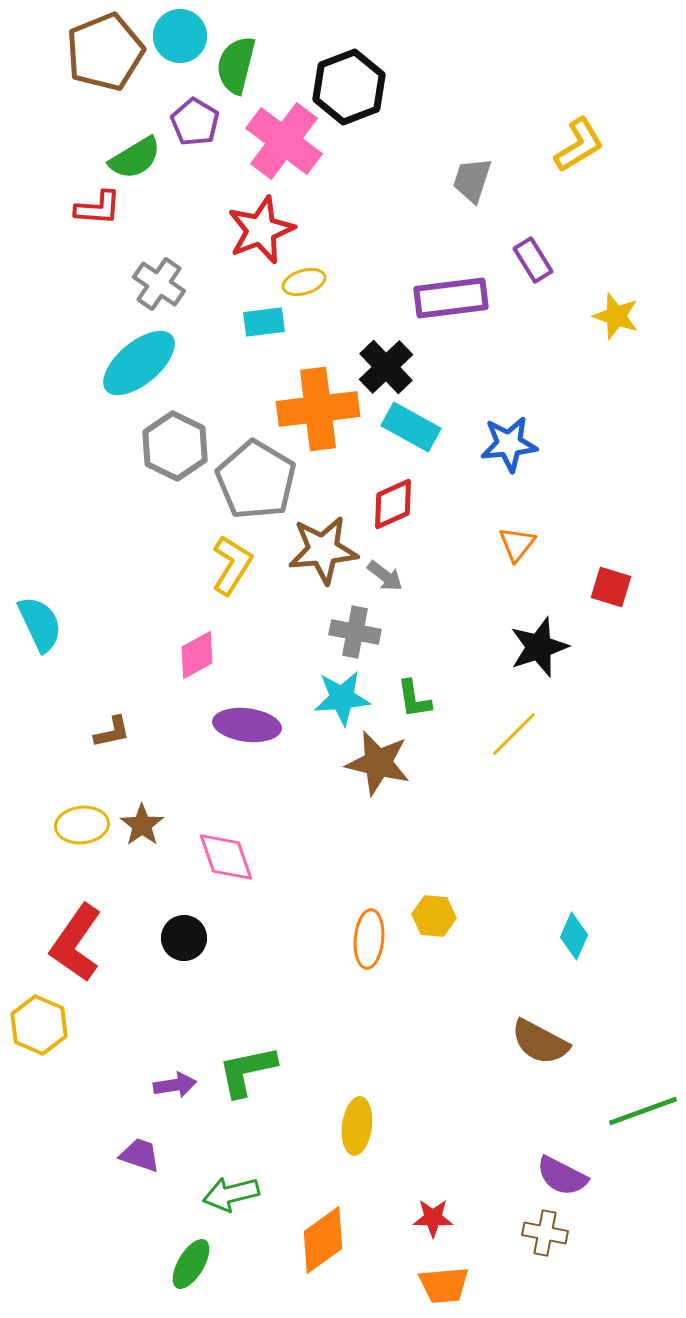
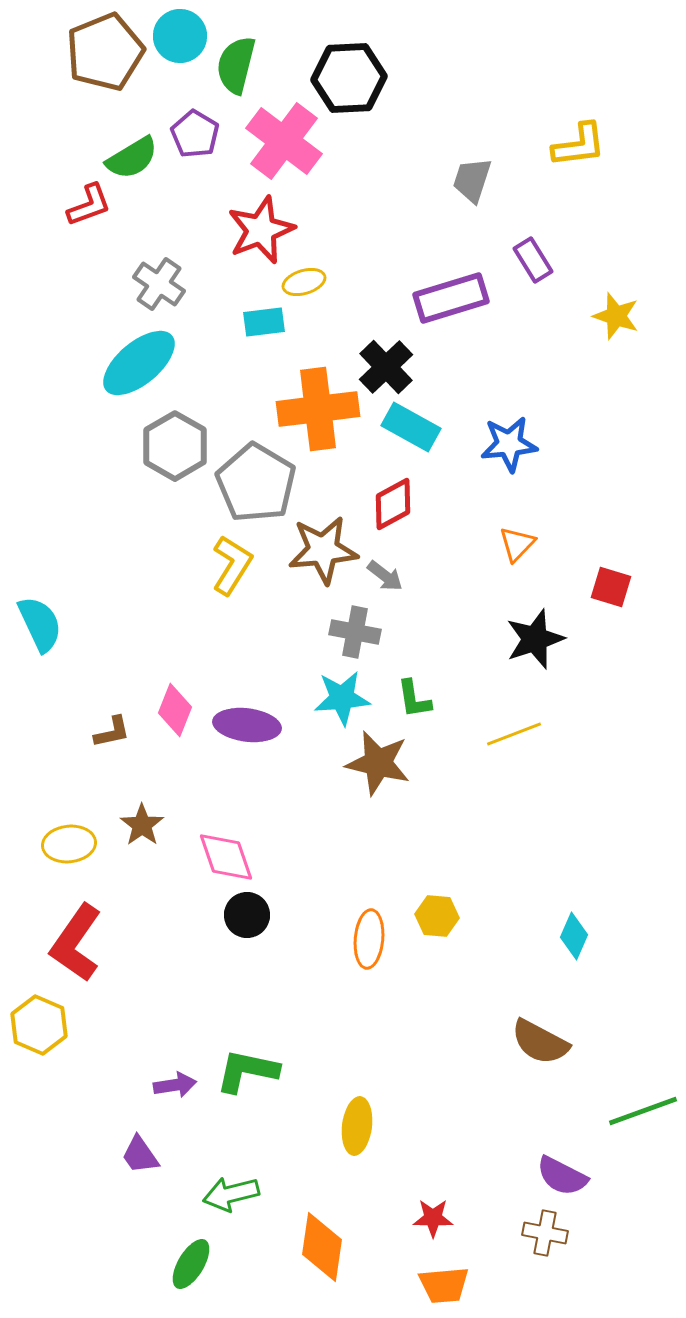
black hexagon at (349, 87): moved 9 px up; rotated 18 degrees clockwise
purple pentagon at (195, 122): moved 12 px down
yellow L-shape at (579, 145): rotated 24 degrees clockwise
green semicircle at (135, 158): moved 3 px left
red L-shape at (98, 208): moved 9 px left, 3 px up; rotated 24 degrees counterclockwise
purple rectangle at (451, 298): rotated 10 degrees counterclockwise
gray hexagon at (175, 446): rotated 4 degrees clockwise
gray pentagon at (256, 480): moved 3 px down
red diamond at (393, 504): rotated 4 degrees counterclockwise
orange triangle at (517, 544): rotated 6 degrees clockwise
black star at (539, 647): moved 4 px left, 8 px up
pink diamond at (197, 655): moved 22 px left, 55 px down; rotated 39 degrees counterclockwise
yellow line at (514, 734): rotated 24 degrees clockwise
yellow ellipse at (82, 825): moved 13 px left, 19 px down
yellow hexagon at (434, 916): moved 3 px right
black circle at (184, 938): moved 63 px right, 23 px up
green L-shape at (247, 1071): rotated 24 degrees clockwise
purple trapezoid at (140, 1155): rotated 144 degrees counterclockwise
orange diamond at (323, 1240): moved 1 px left, 7 px down; rotated 46 degrees counterclockwise
